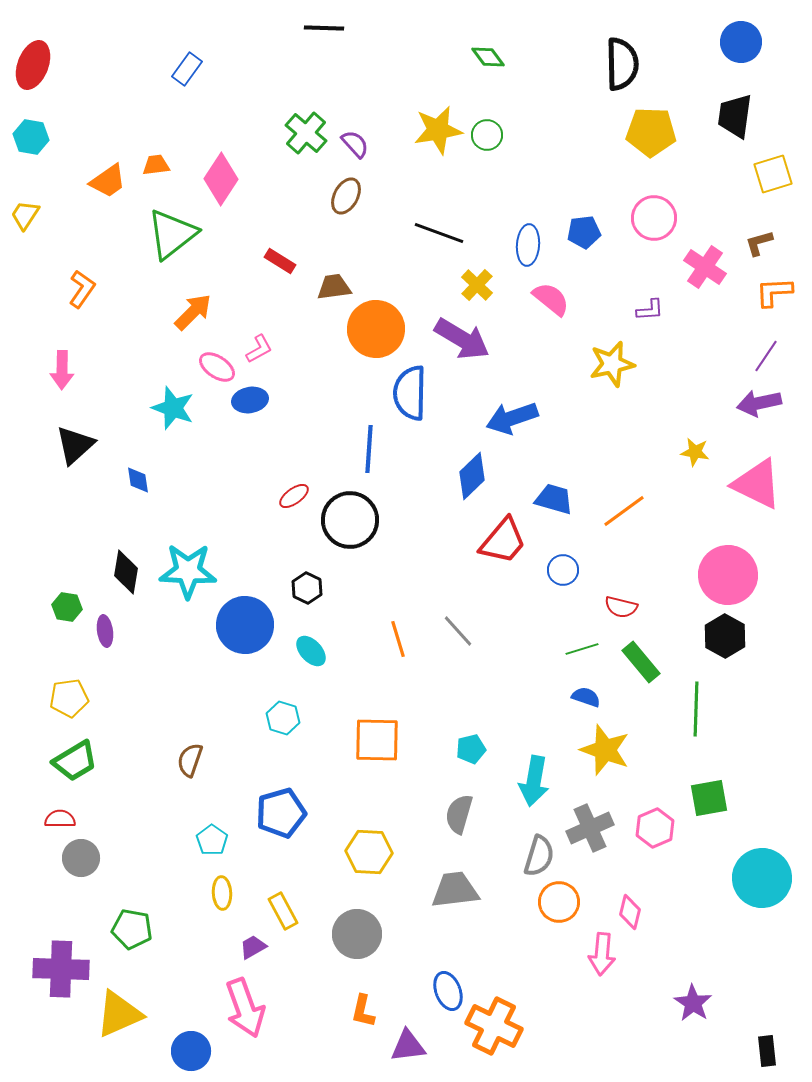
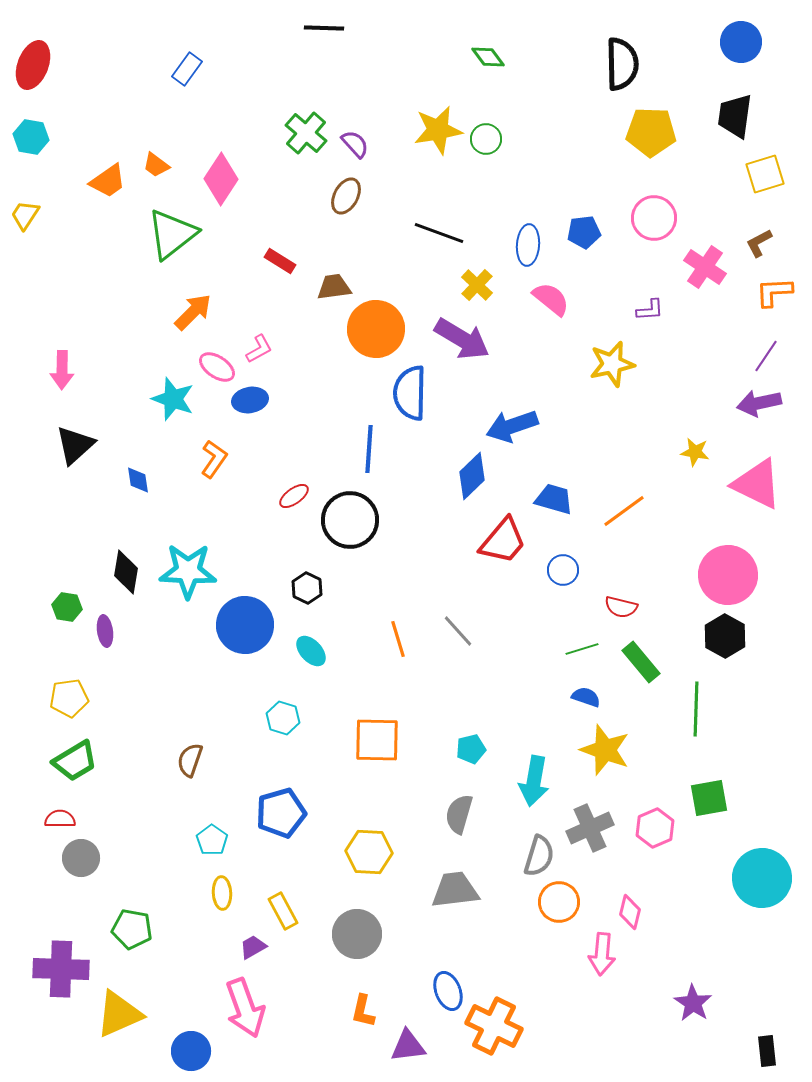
green circle at (487, 135): moved 1 px left, 4 px down
orange trapezoid at (156, 165): rotated 136 degrees counterclockwise
yellow square at (773, 174): moved 8 px left
brown L-shape at (759, 243): rotated 12 degrees counterclockwise
orange L-shape at (82, 289): moved 132 px right, 170 px down
cyan star at (173, 408): moved 9 px up
blue arrow at (512, 418): moved 8 px down
